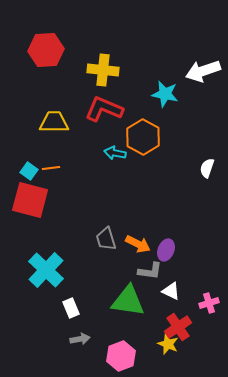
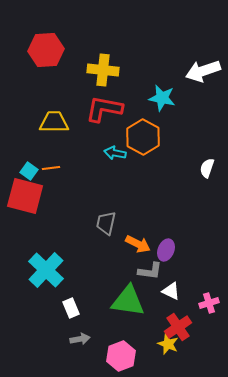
cyan star: moved 3 px left, 4 px down
red L-shape: rotated 12 degrees counterclockwise
red square: moved 5 px left, 4 px up
gray trapezoid: moved 16 px up; rotated 30 degrees clockwise
